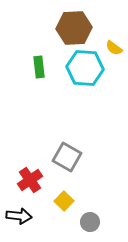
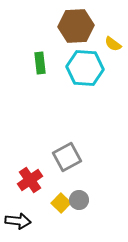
brown hexagon: moved 2 px right, 2 px up
yellow semicircle: moved 1 px left, 4 px up
green rectangle: moved 1 px right, 4 px up
gray square: rotated 32 degrees clockwise
yellow square: moved 3 px left, 2 px down
black arrow: moved 1 px left, 5 px down
gray circle: moved 11 px left, 22 px up
